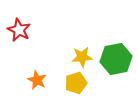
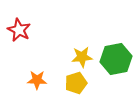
orange star: rotated 24 degrees counterclockwise
